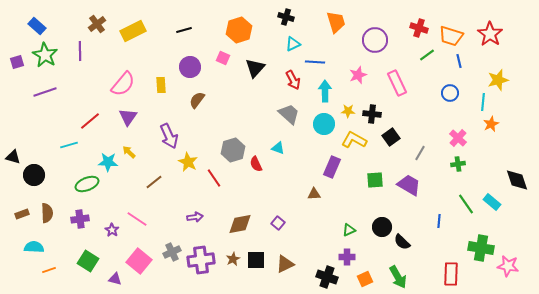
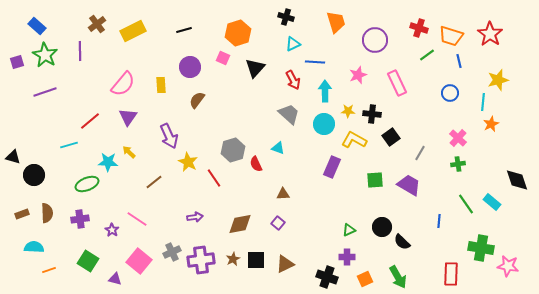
orange hexagon at (239, 30): moved 1 px left, 3 px down
brown triangle at (314, 194): moved 31 px left
